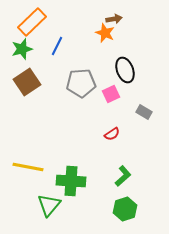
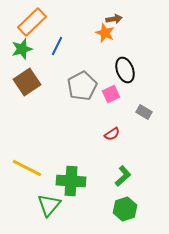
gray pentagon: moved 1 px right, 3 px down; rotated 24 degrees counterclockwise
yellow line: moved 1 px left, 1 px down; rotated 16 degrees clockwise
